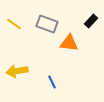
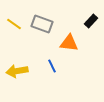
gray rectangle: moved 5 px left
blue line: moved 16 px up
